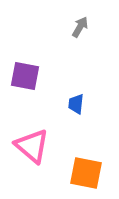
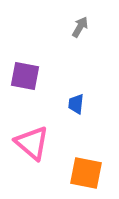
pink triangle: moved 3 px up
